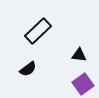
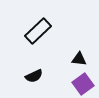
black triangle: moved 4 px down
black semicircle: moved 6 px right, 7 px down; rotated 12 degrees clockwise
